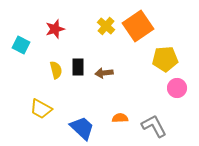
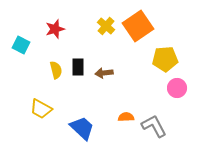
orange semicircle: moved 6 px right, 1 px up
